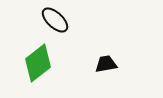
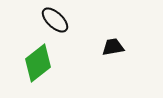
black trapezoid: moved 7 px right, 17 px up
